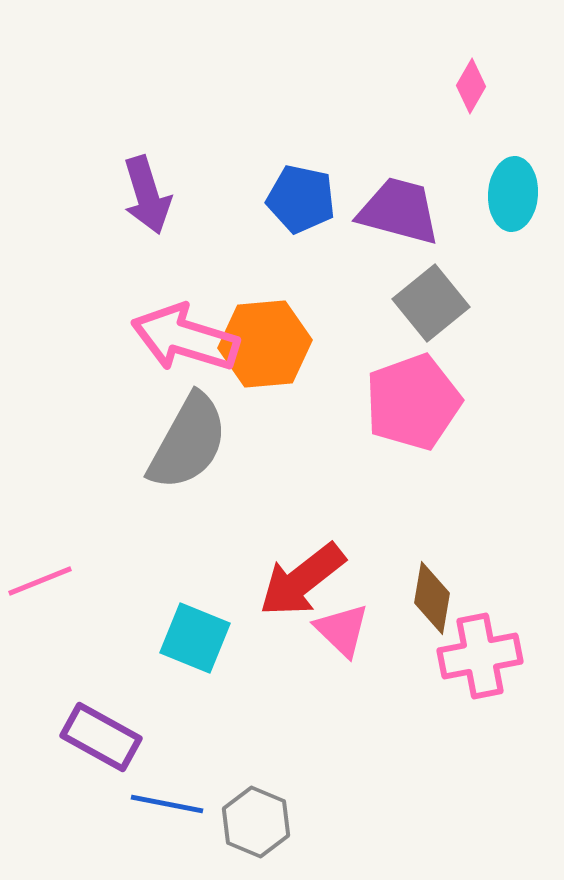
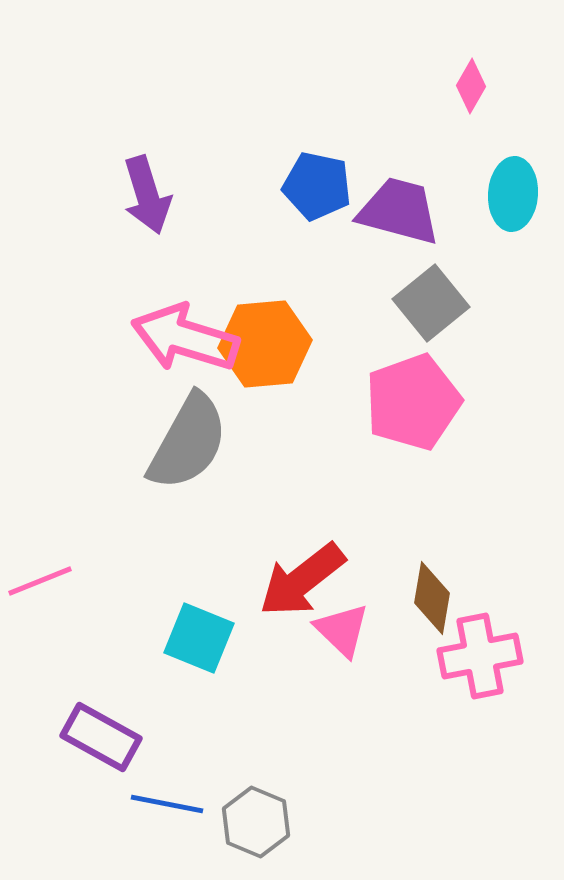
blue pentagon: moved 16 px right, 13 px up
cyan square: moved 4 px right
